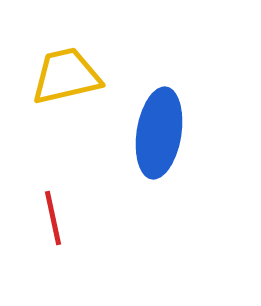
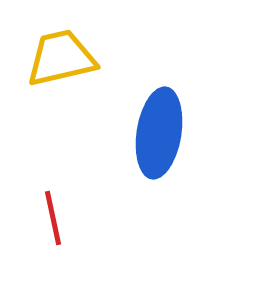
yellow trapezoid: moved 5 px left, 18 px up
